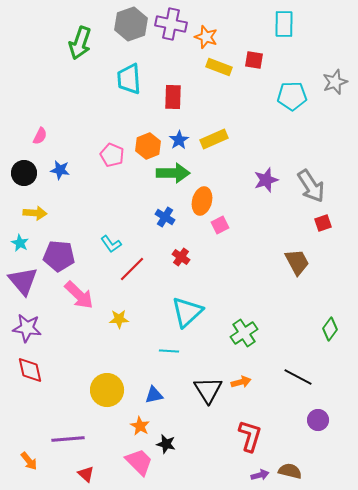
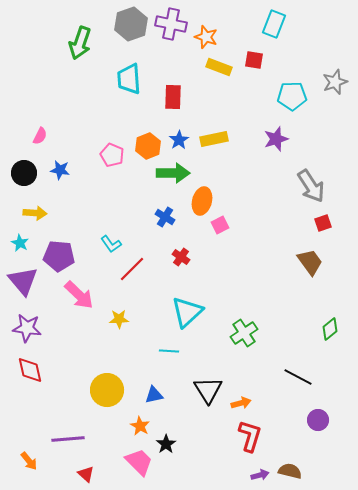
cyan rectangle at (284, 24): moved 10 px left; rotated 20 degrees clockwise
yellow rectangle at (214, 139): rotated 12 degrees clockwise
purple star at (266, 180): moved 10 px right, 41 px up
brown trapezoid at (297, 262): moved 13 px right; rotated 8 degrees counterclockwise
green diamond at (330, 329): rotated 15 degrees clockwise
orange arrow at (241, 382): moved 21 px down
black star at (166, 444): rotated 24 degrees clockwise
